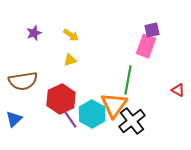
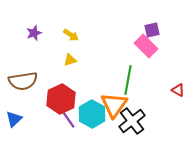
pink rectangle: rotated 65 degrees counterclockwise
purple line: moved 2 px left
